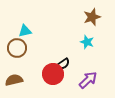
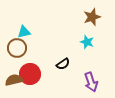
cyan triangle: moved 1 px left, 1 px down
red circle: moved 23 px left
purple arrow: moved 3 px right, 2 px down; rotated 114 degrees clockwise
